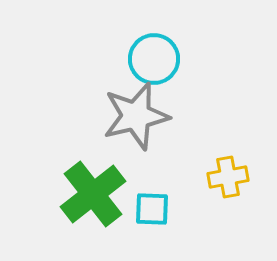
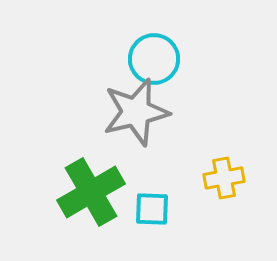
gray star: moved 4 px up
yellow cross: moved 4 px left, 1 px down
green cross: moved 2 px left, 2 px up; rotated 8 degrees clockwise
